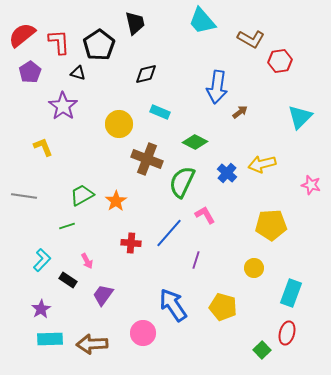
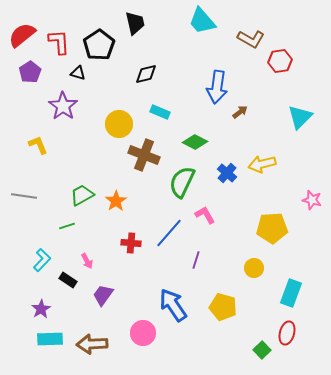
yellow L-shape at (43, 147): moved 5 px left, 2 px up
brown cross at (147, 159): moved 3 px left, 4 px up
pink star at (311, 185): moved 1 px right, 15 px down
yellow pentagon at (271, 225): moved 1 px right, 3 px down
